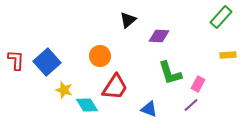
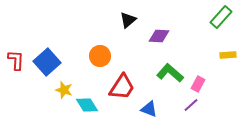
green L-shape: rotated 148 degrees clockwise
red trapezoid: moved 7 px right
